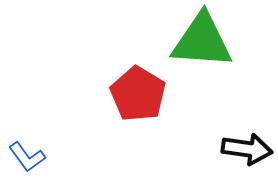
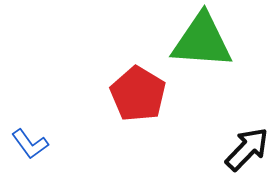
black arrow: rotated 54 degrees counterclockwise
blue L-shape: moved 3 px right, 13 px up
